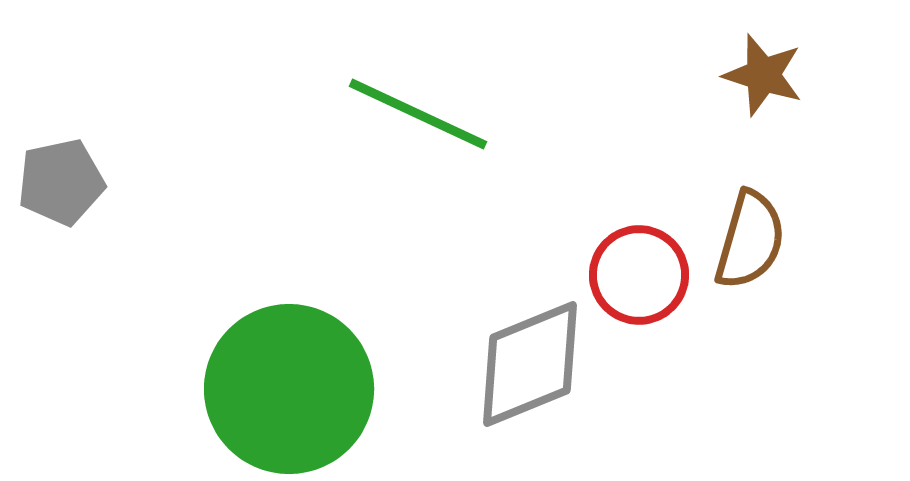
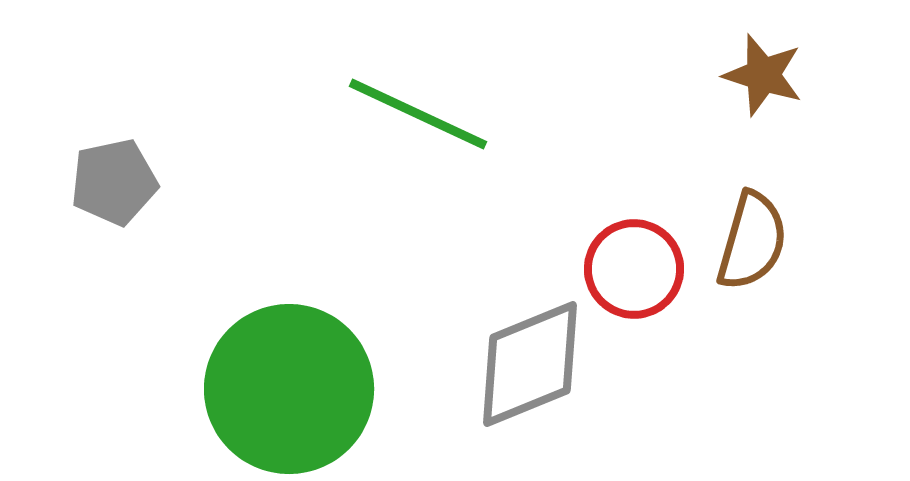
gray pentagon: moved 53 px right
brown semicircle: moved 2 px right, 1 px down
red circle: moved 5 px left, 6 px up
